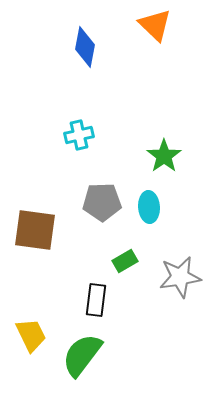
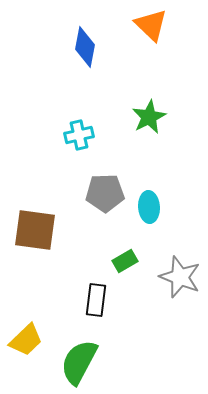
orange triangle: moved 4 px left
green star: moved 15 px left, 39 px up; rotated 8 degrees clockwise
gray pentagon: moved 3 px right, 9 px up
gray star: rotated 30 degrees clockwise
yellow trapezoid: moved 5 px left, 5 px down; rotated 72 degrees clockwise
green semicircle: moved 3 px left, 7 px down; rotated 9 degrees counterclockwise
